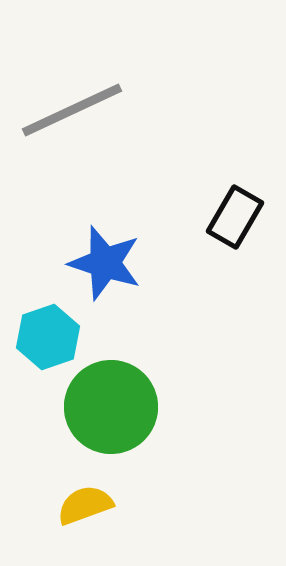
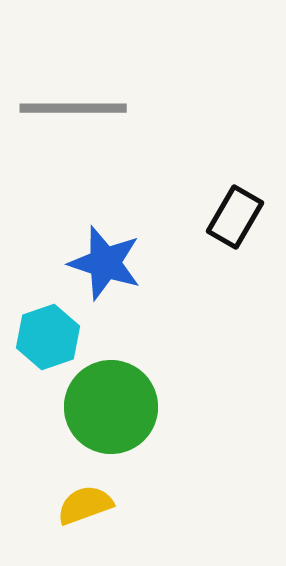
gray line: moved 1 px right, 2 px up; rotated 25 degrees clockwise
